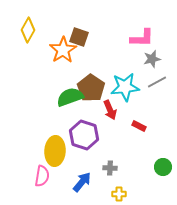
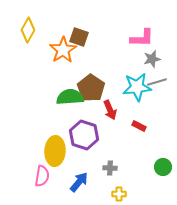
gray line: rotated 12 degrees clockwise
cyan star: moved 12 px right
green semicircle: rotated 16 degrees clockwise
blue arrow: moved 3 px left
